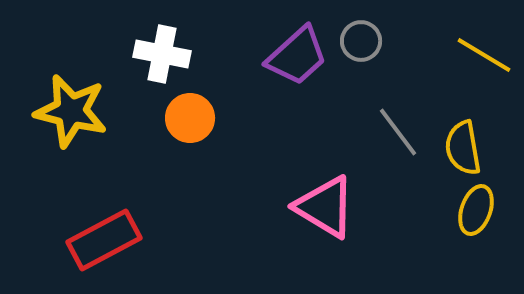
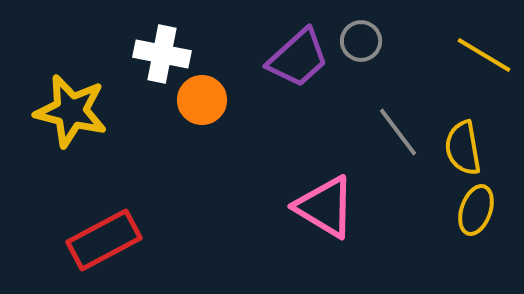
purple trapezoid: moved 1 px right, 2 px down
orange circle: moved 12 px right, 18 px up
